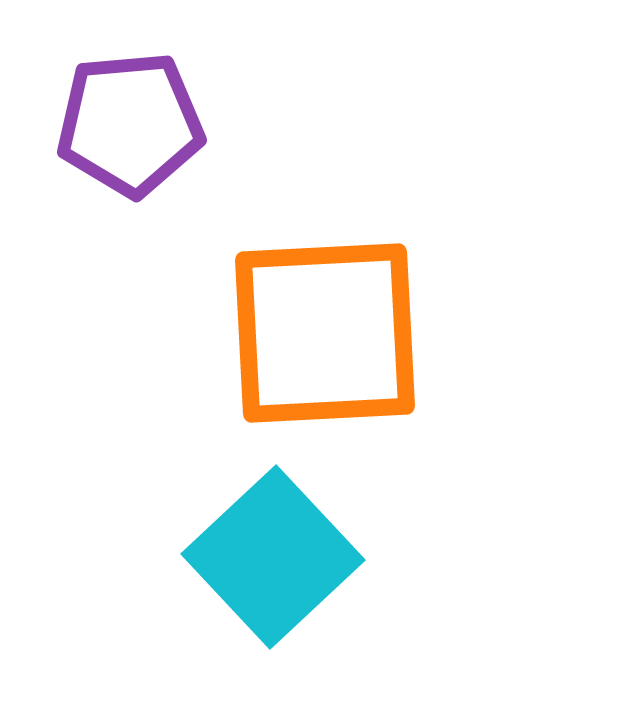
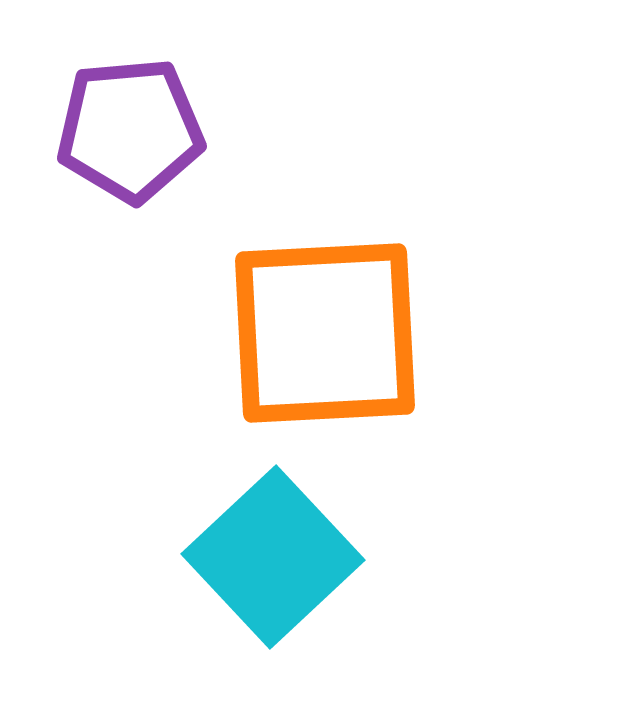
purple pentagon: moved 6 px down
